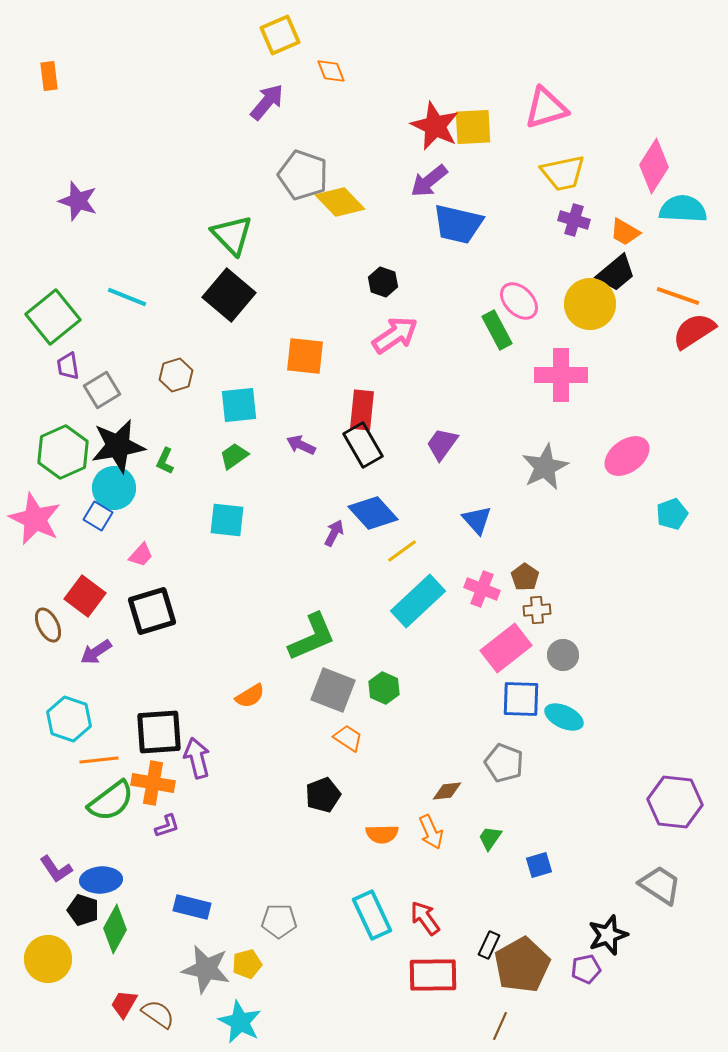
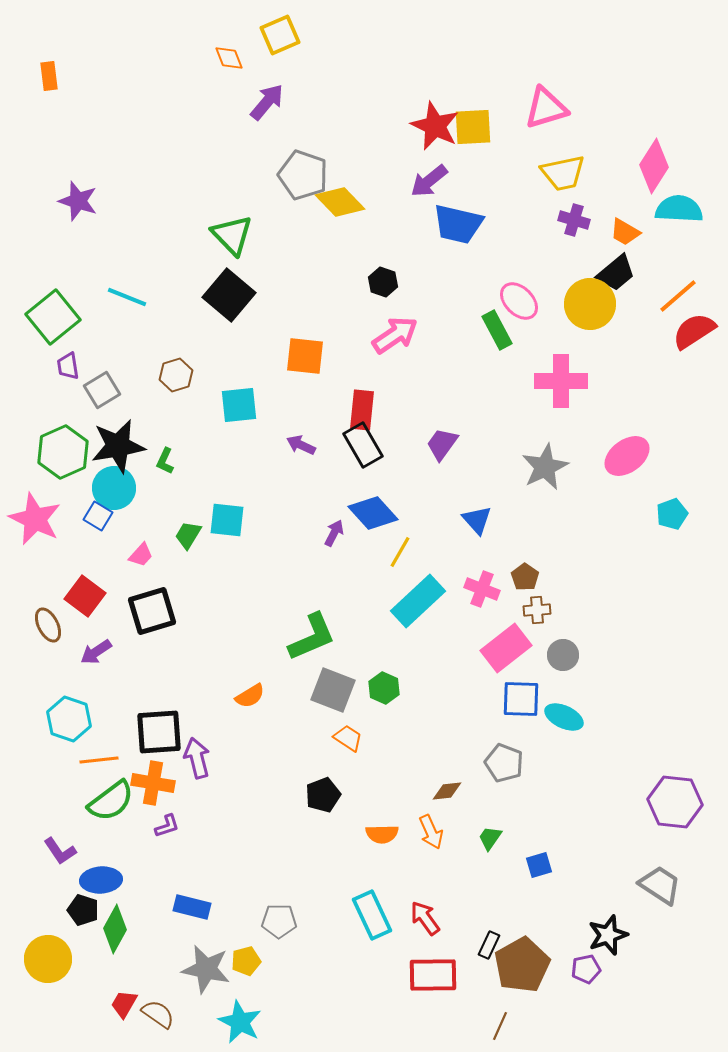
orange diamond at (331, 71): moved 102 px left, 13 px up
cyan semicircle at (683, 209): moved 4 px left
orange line at (678, 296): rotated 60 degrees counterclockwise
pink cross at (561, 375): moved 6 px down
green trapezoid at (234, 456): moved 46 px left, 79 px down; rotated 24 degrees counterclockwise
yellow line at (402, 551): moved 2 px left, 1 px down; rotated 24 degrees counterclockwise
purple L-shape at (56, 869): moved 4 px right, 18 px up
yellow pentagon at (247, 964): moved 1 px left, 3 px up
